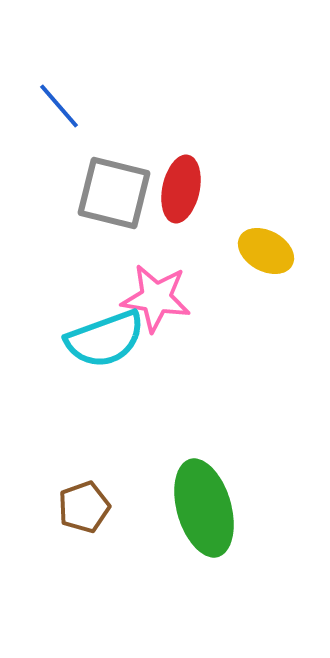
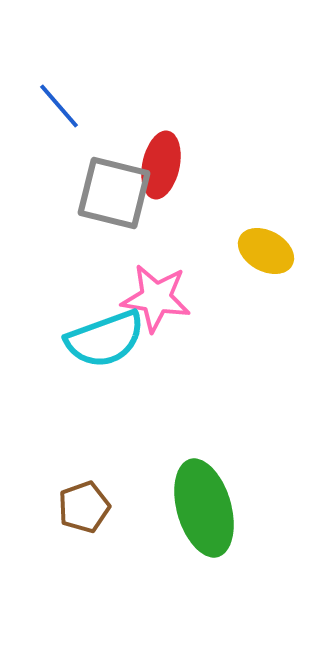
red ellipse: moved 20 px left, 24 px up
